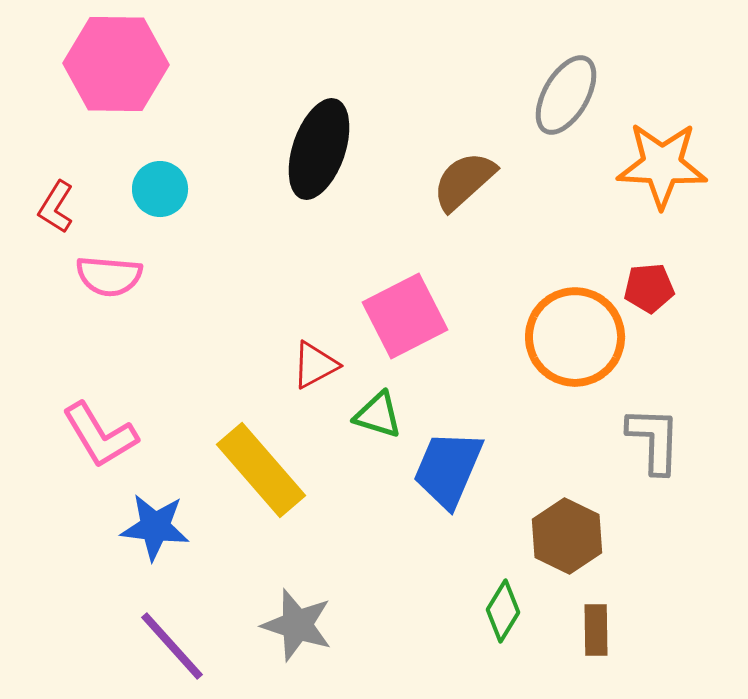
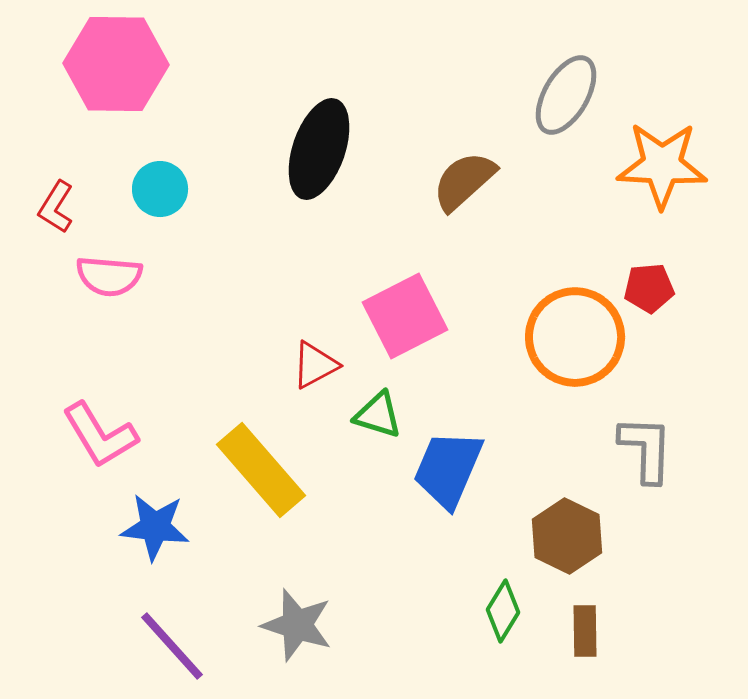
gray L-shape: moved 8 px left, 9 px down
brown rectangle: moved 11 px left, 1 px down
